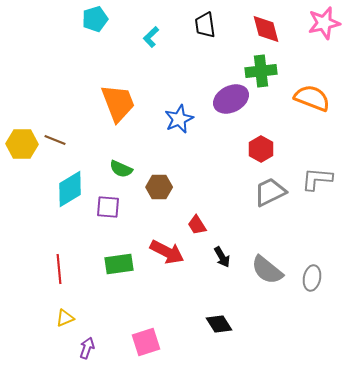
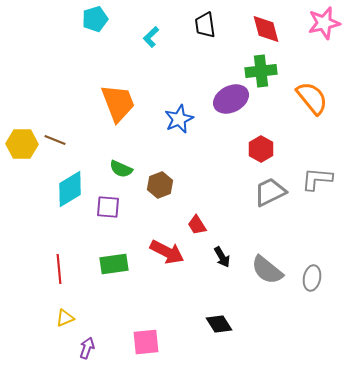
orange semicircle: rotated 30 degrees clockwise
brown hexagon: moved 1 px right, 2 px up; rotated 20 degrees counterclockwise
green rectangle: moved 5 px left
pink square: rotated 12 degrees clockwise
